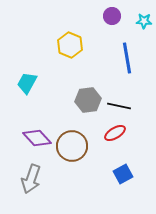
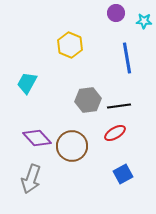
purple circle: moved 4 px right, 3 px up
black line: rotated 20 degrees counterclockwise
